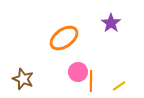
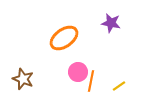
purple star: rotated 24 degrees counterclockwise
orange line: rotated 10 degrees clockwise
